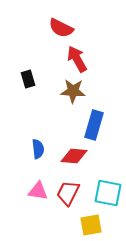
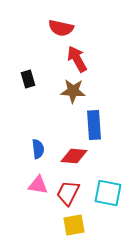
red semicircle: rotated 15 degrees counterclockwise
blue rectangle: rotated 20 degrees counterclockwise
pink triangle: moved 6 px up
yellow square: moved 17 px left
